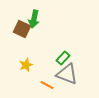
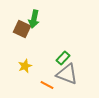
yellow star: moved 1 px left, 1 px down
